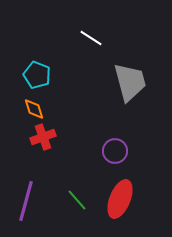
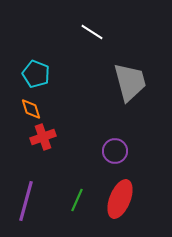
white line: moved 1 px right, 6 px up
cyan pentagon: moved 1 px left, 1 px up
orange diamond: moved 3 px left
green line: rotated 65 degrees clockwise
